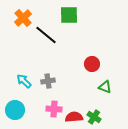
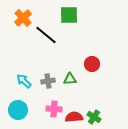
green triangle: moved 35 px left, 8 px up; rotated 24 degrees counterclockwise
cyan circle: moved 3 px right
